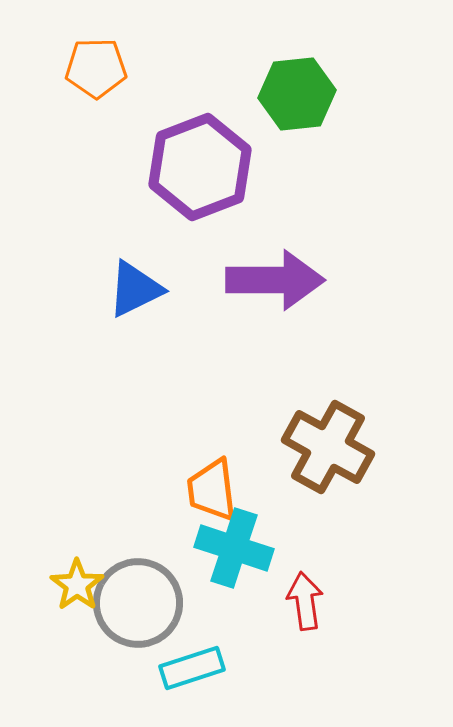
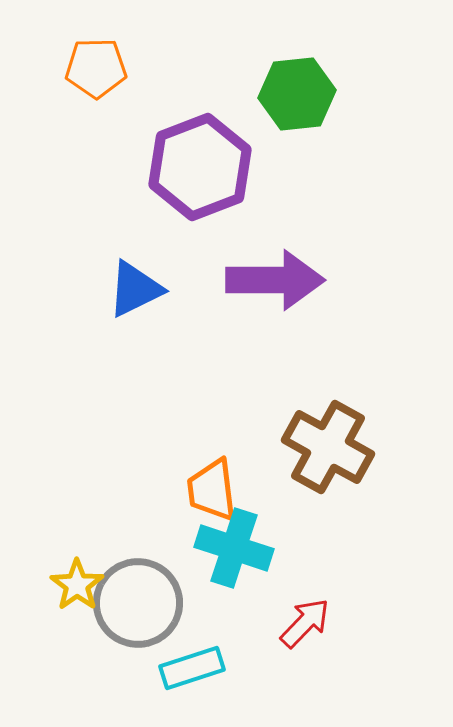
red arrow: moved 22 px down; rotated 52 degrees clockwise
